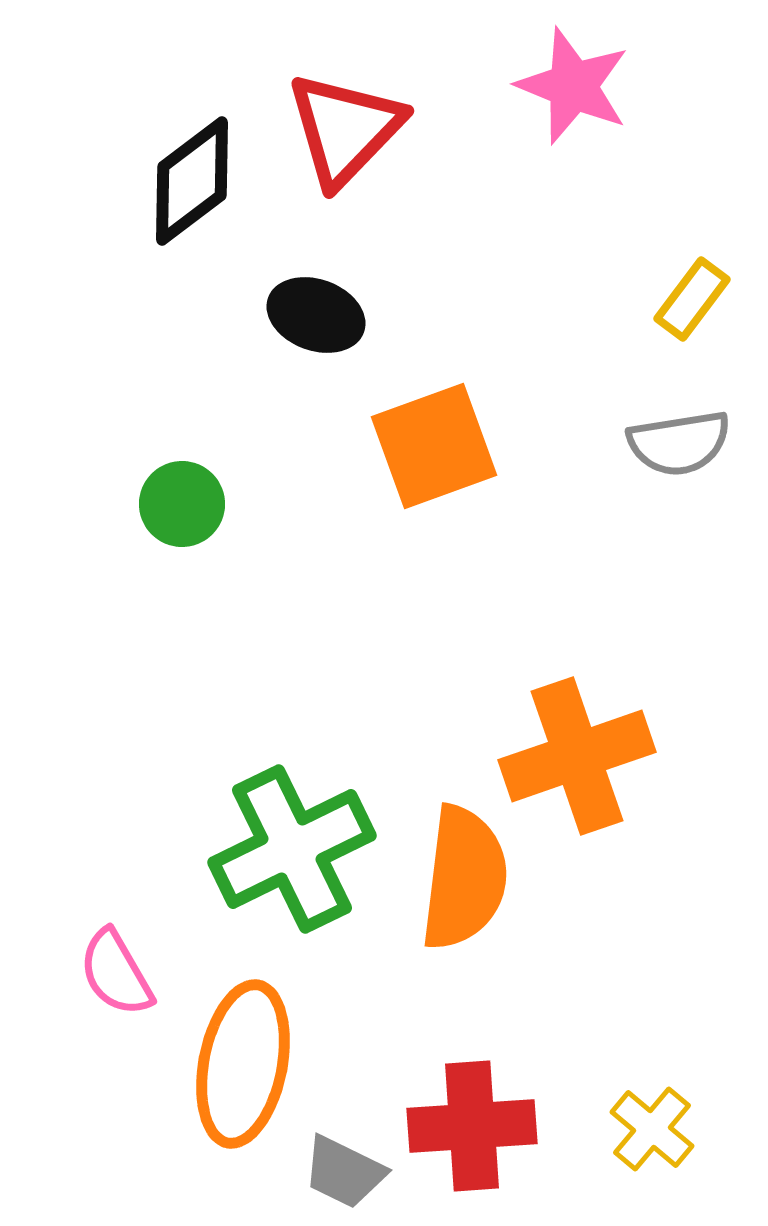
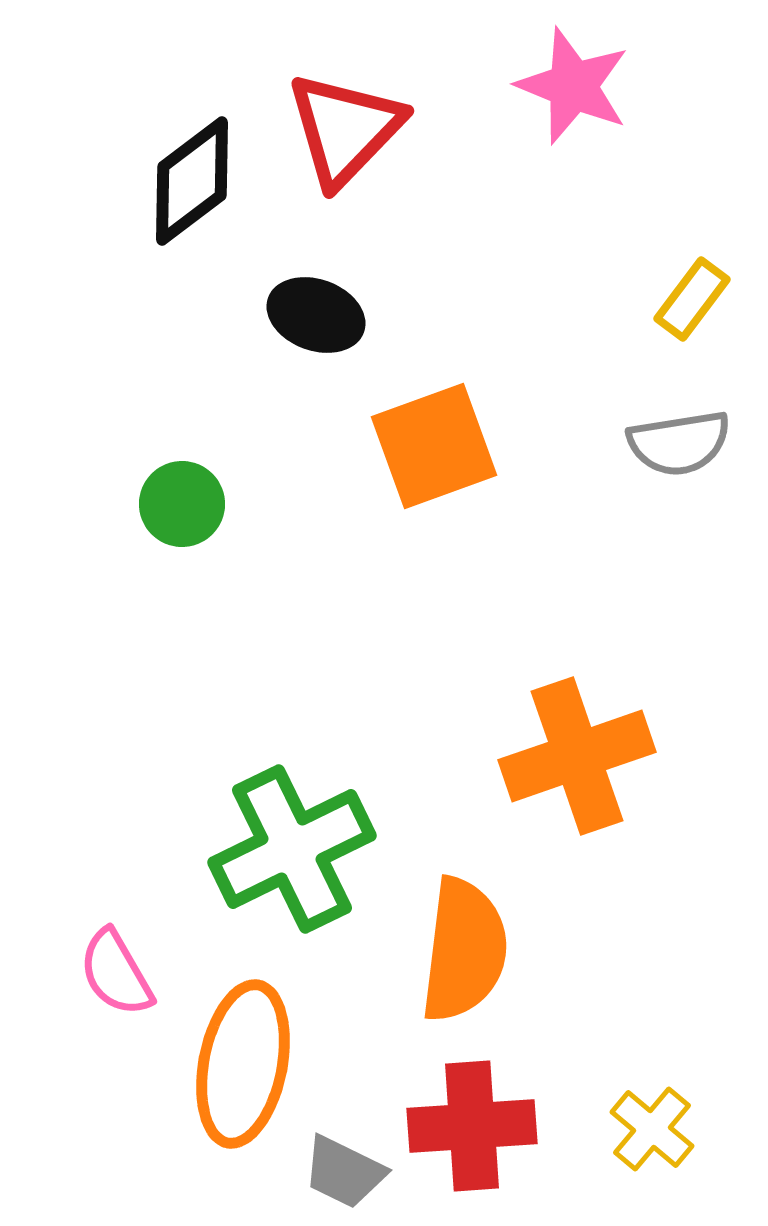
orange semicircle: moved 72 px down
